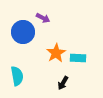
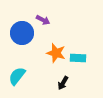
purple arrow: moved 2 px down
blue circle: moved 1 px left, 1 px down
orange star: rotated 24 degrees counterclockwise
cyan semicircle: rotated 132 degrees counterclockwise
